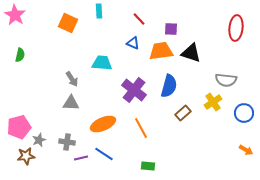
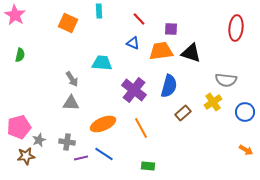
blue circle: moved 1 px right, 1 px up
